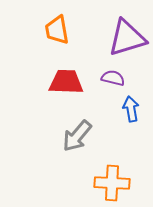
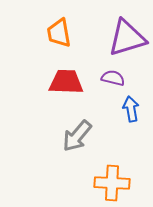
orange trapezoid: moved 2 px right, 3 px down
